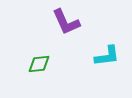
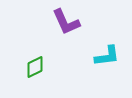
green diamond: moved 4 px left, 3 px down; rotated 20 degrees counterclockwise
